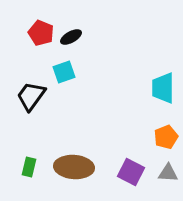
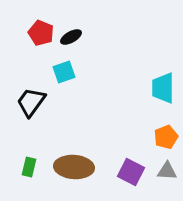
black trapezoid: moved 6 px down
gray triangle: moved 1 px left, 2 px up
